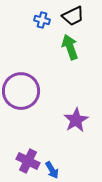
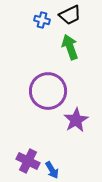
black trapezoid: moved 3 px left, 1 px up
purple circle: moved 27 px right
